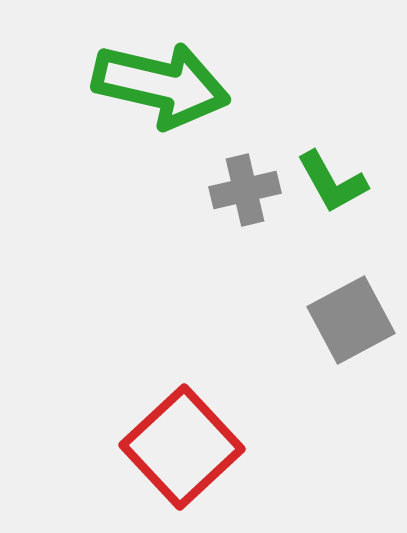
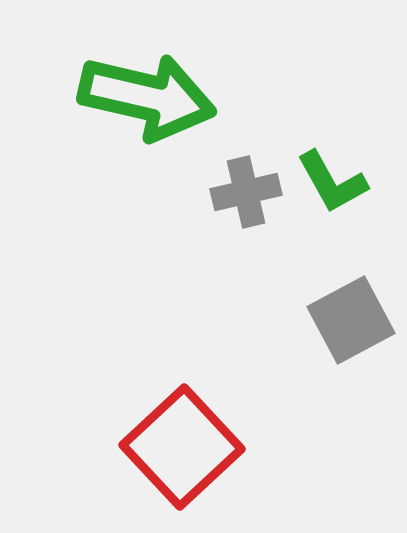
green arrow: moved 14 px left, 12 px down
gray cross: moved 1 px right, 2 px down
